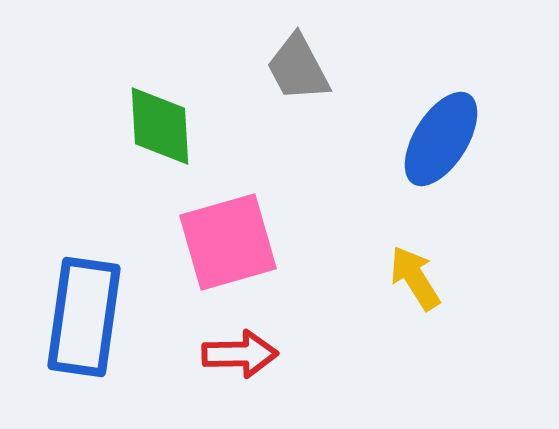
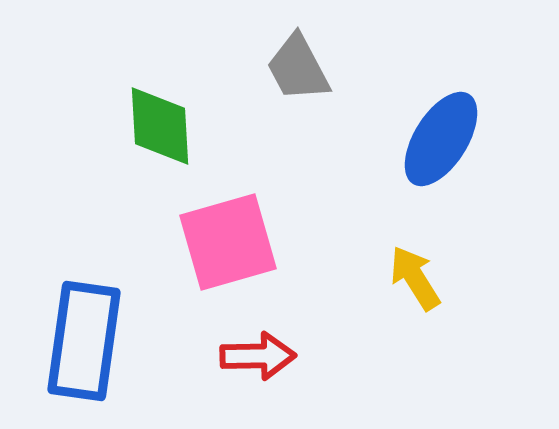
blue rectangle: moved 24 px down
red arrow: moved 18 px right, 2 px down
